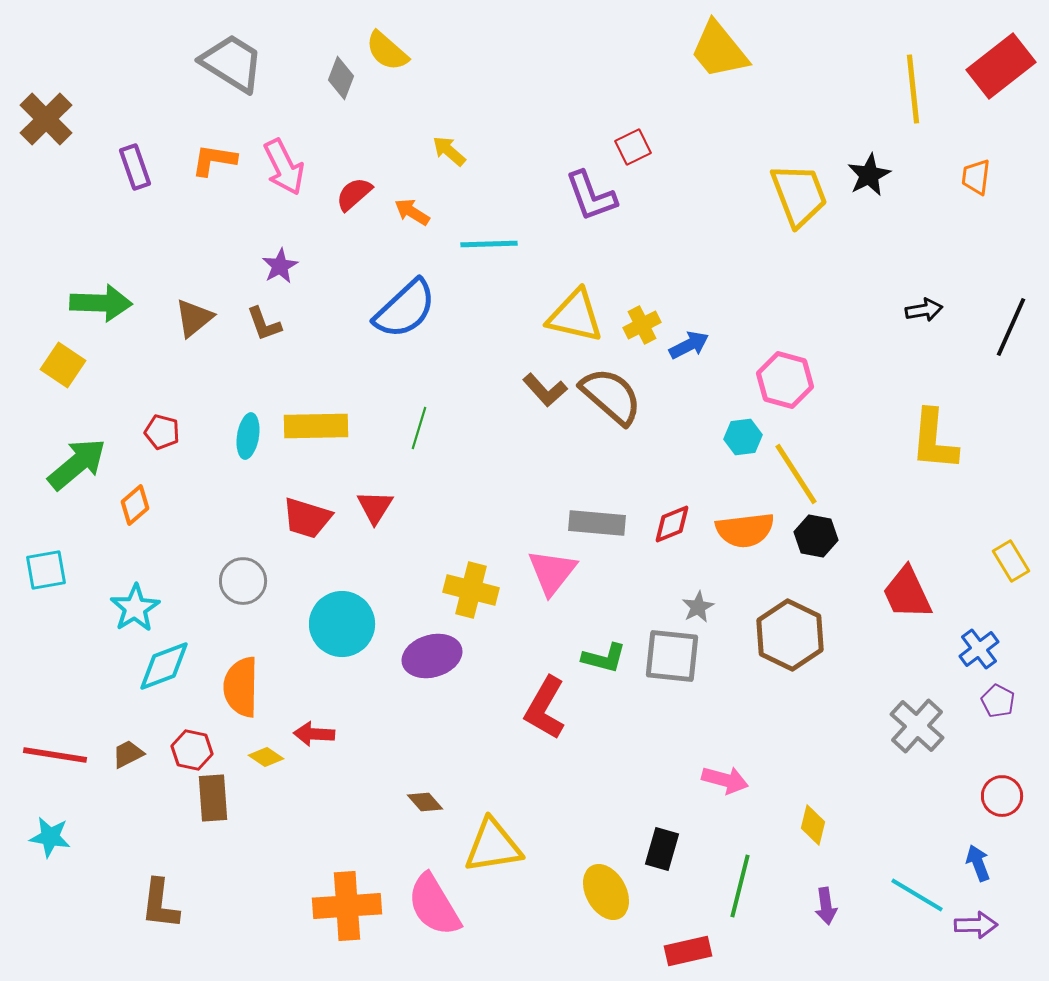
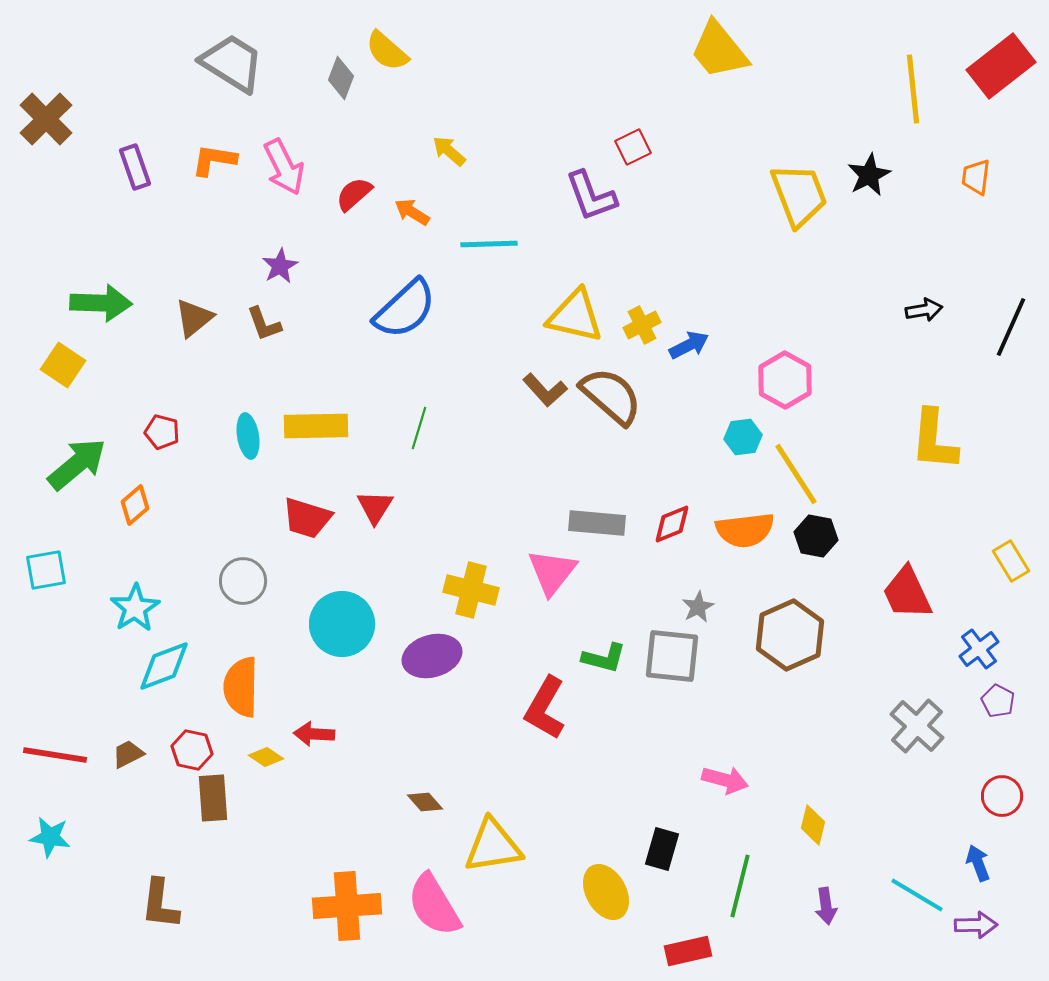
pink hexagon at (785, 380): rotated 14 degrees clockwise
cyan ellipse at (248, 436): rotated 18 degrees counterclockwise
brown hexagon at (790, 635): rotated 10 degrees clockwise
